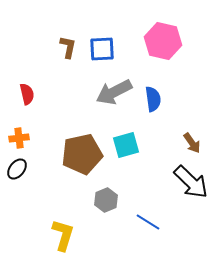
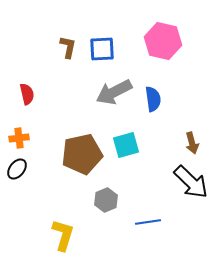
brown arrow: rotated 20 degrees clockwise
blue line: rotated 40 degrees counterclockwise
